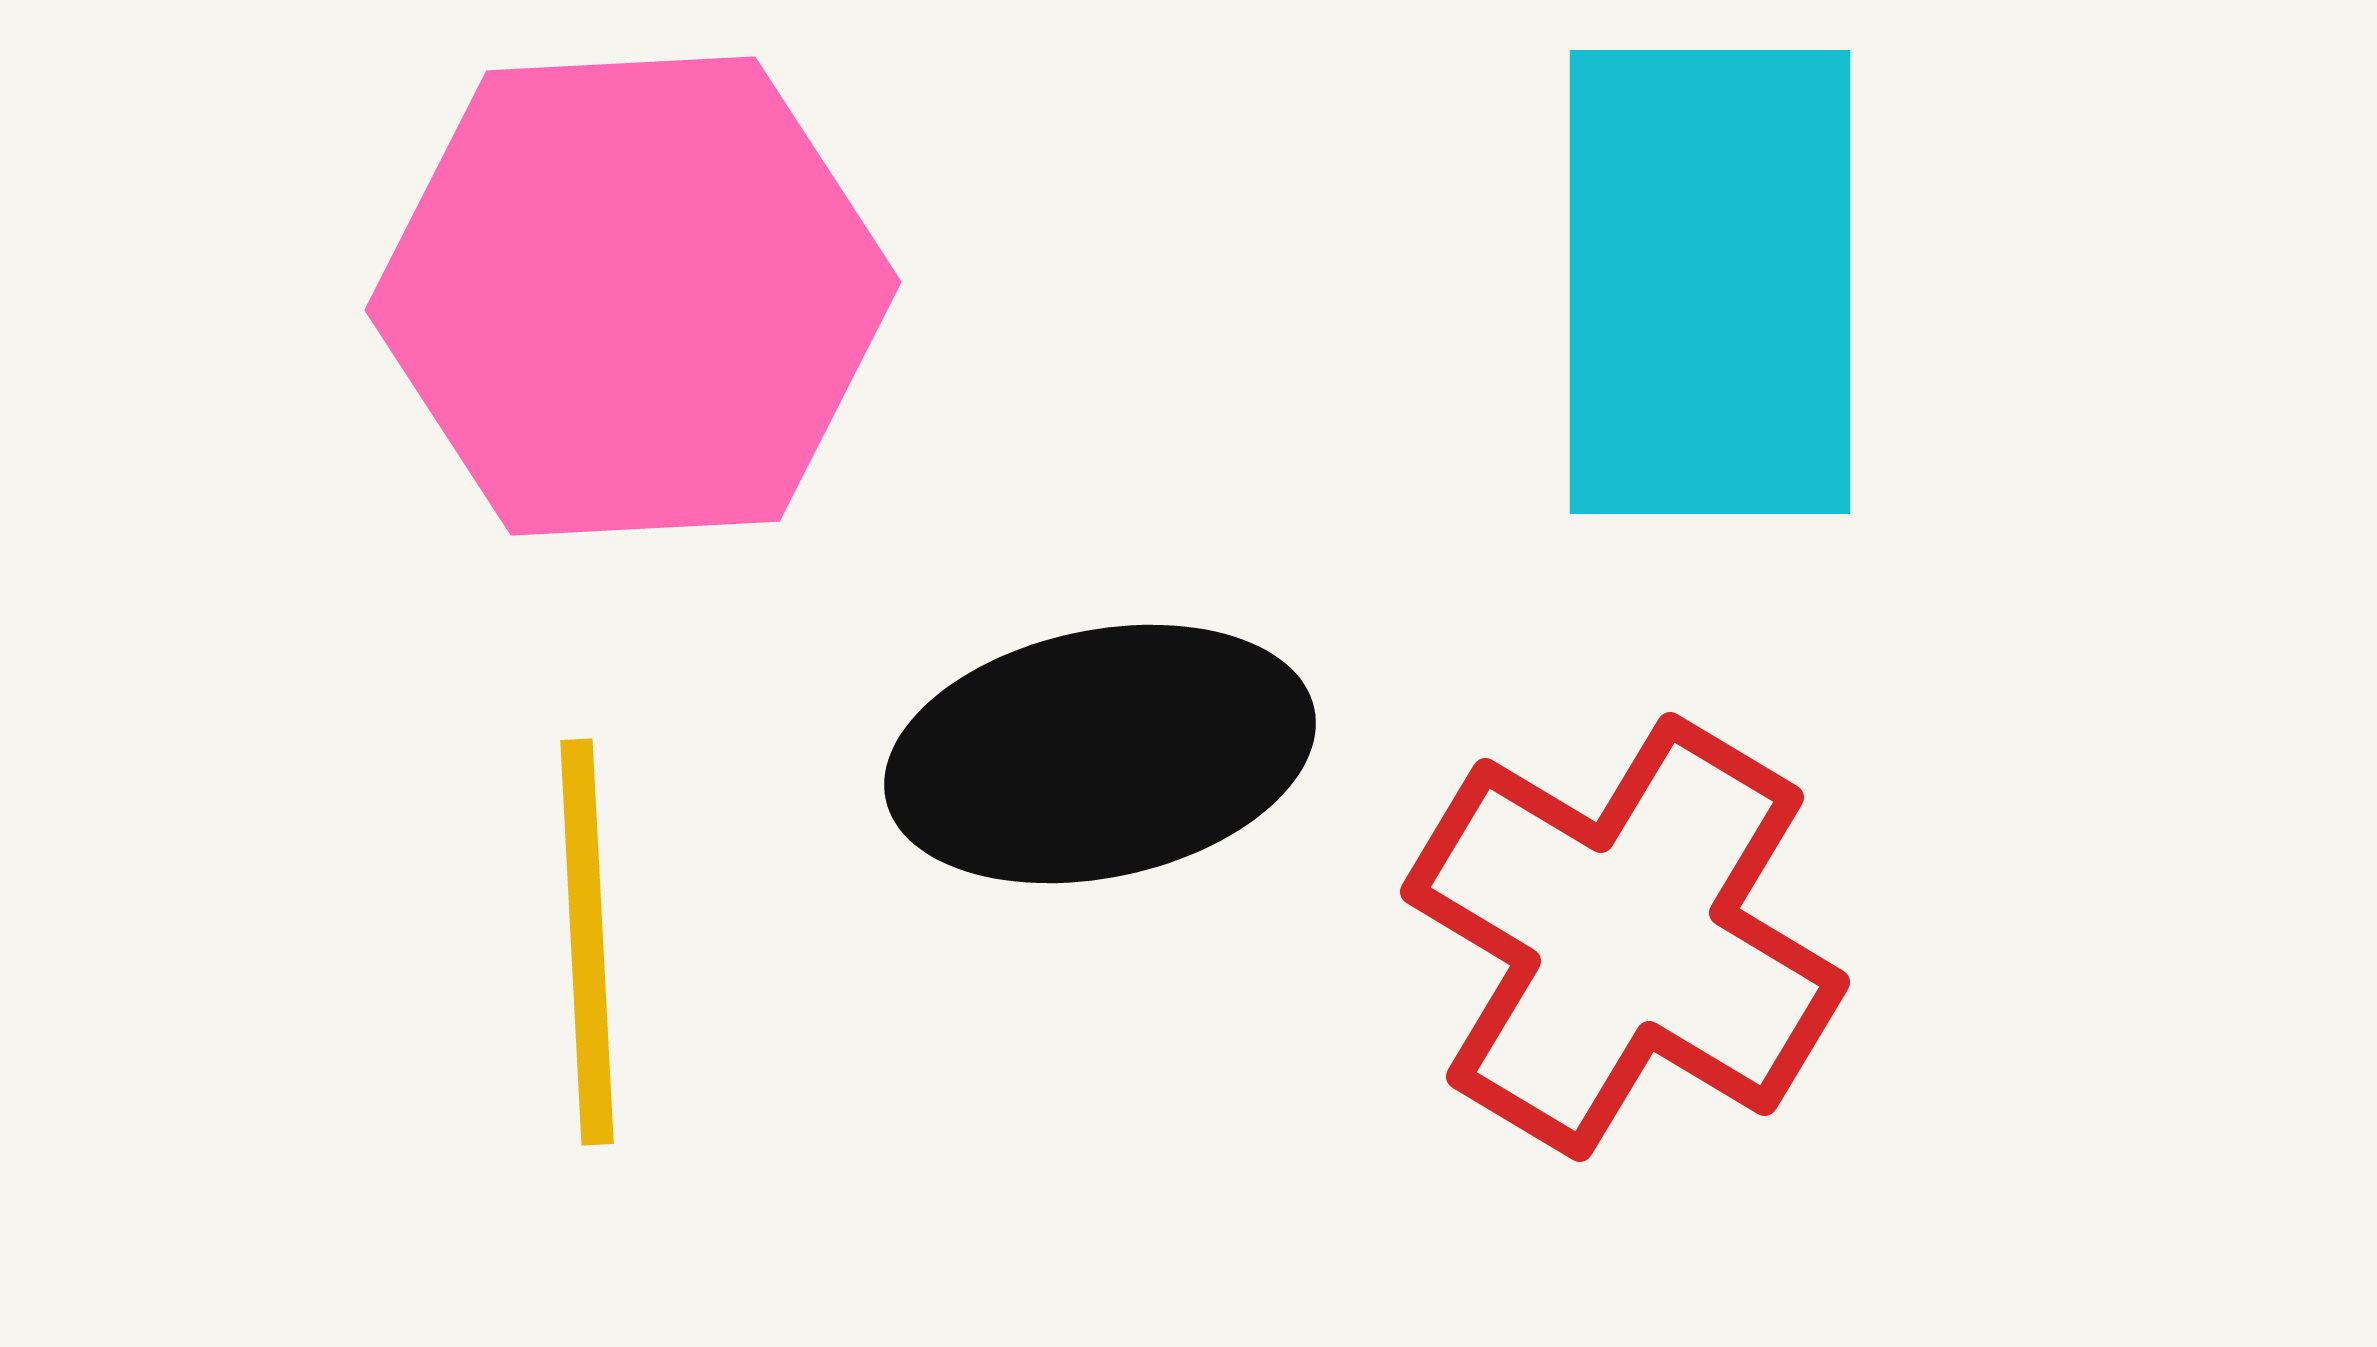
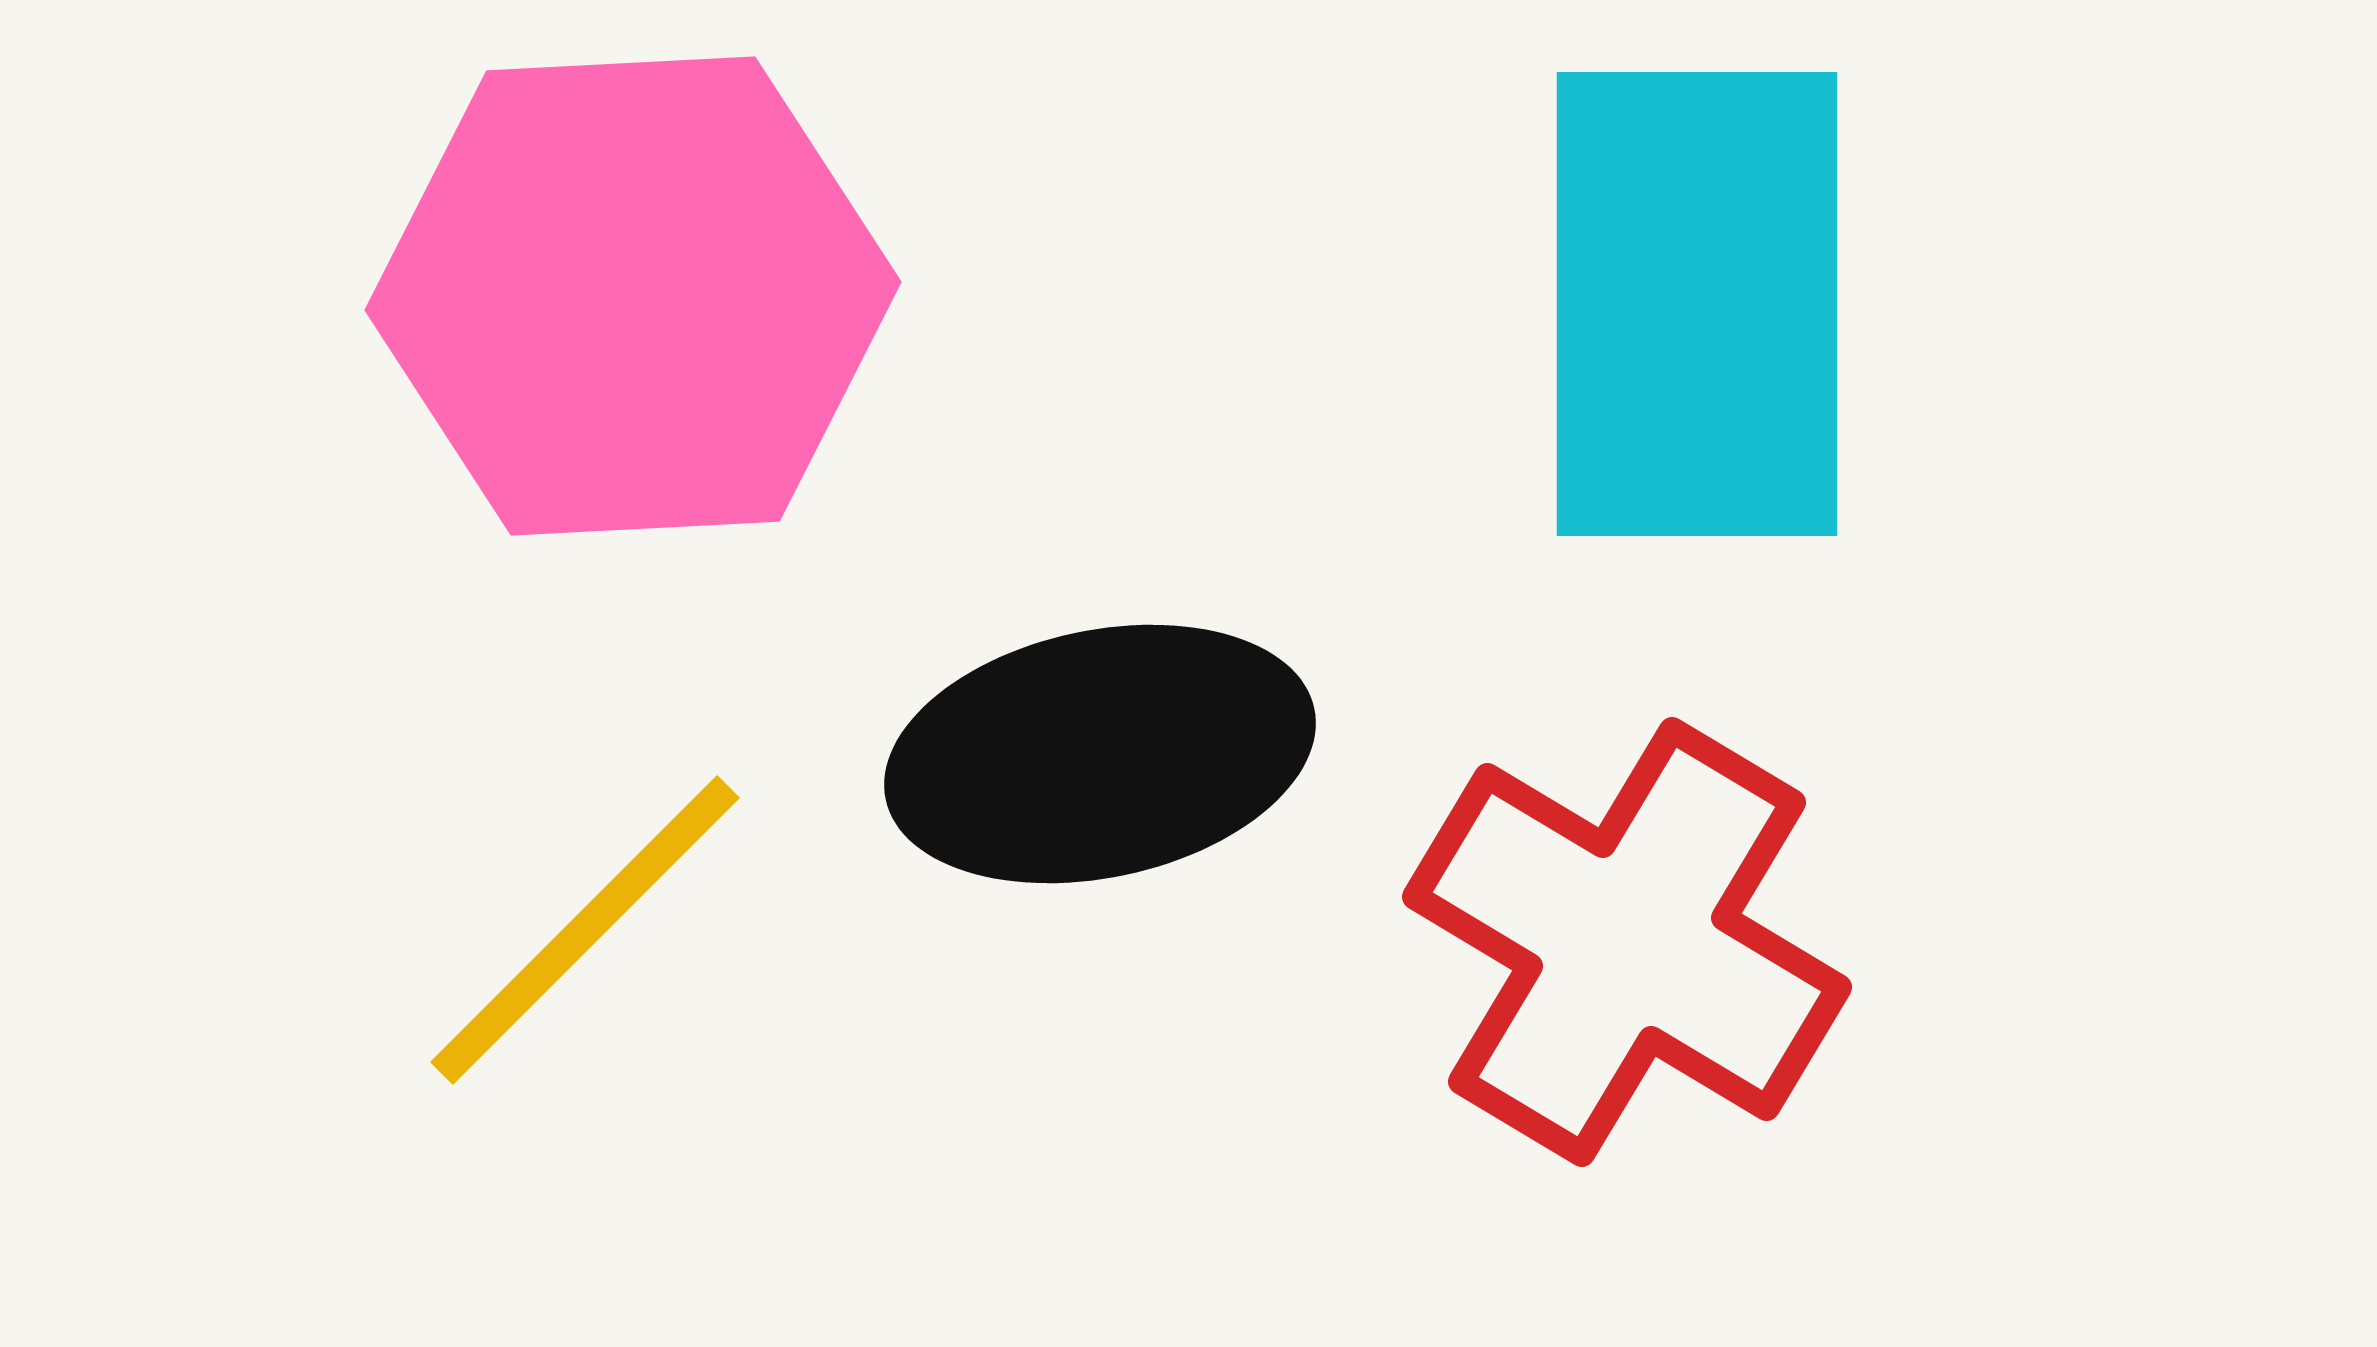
cyan rectangle: moved 13 px left, 22 px down
red cross: moved 2 px right, 5 px down
yellow line: moved 2 px left, 12 px up; rotated 48 degrees clockwise
